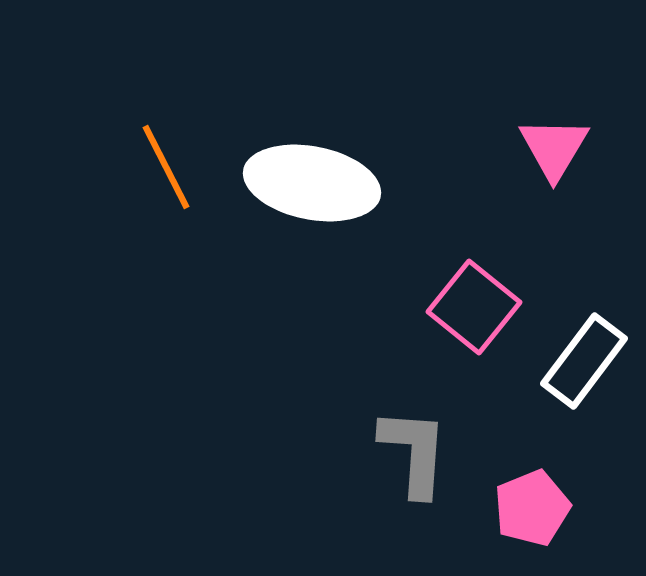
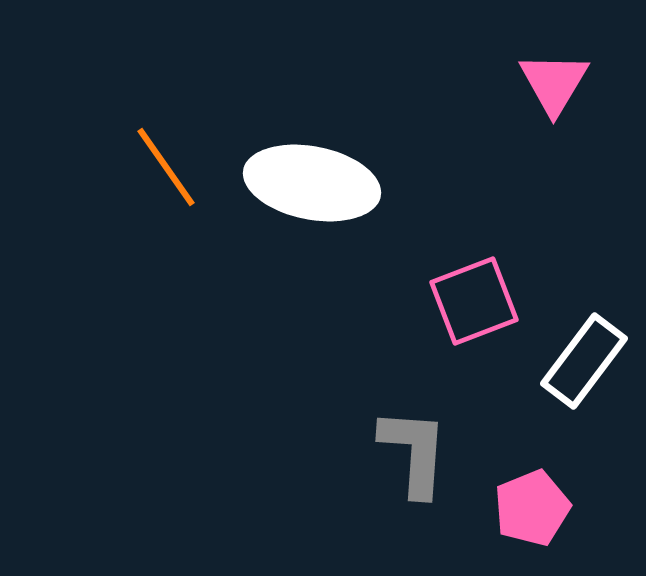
pink triangle: moved 65 px up
orange line: rotated 8 degrees counterclockwise
pink square: moved 6 px up; rotated 30 degrees clockwise
